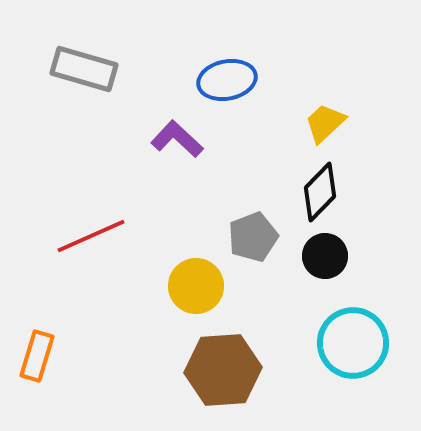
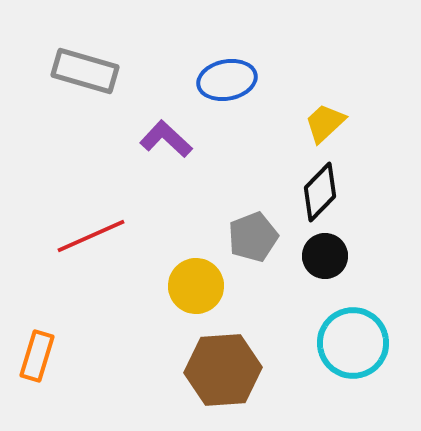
gray rectangle: moved 1 px right, 2 px down
purple L-shape: moved 11 px left
